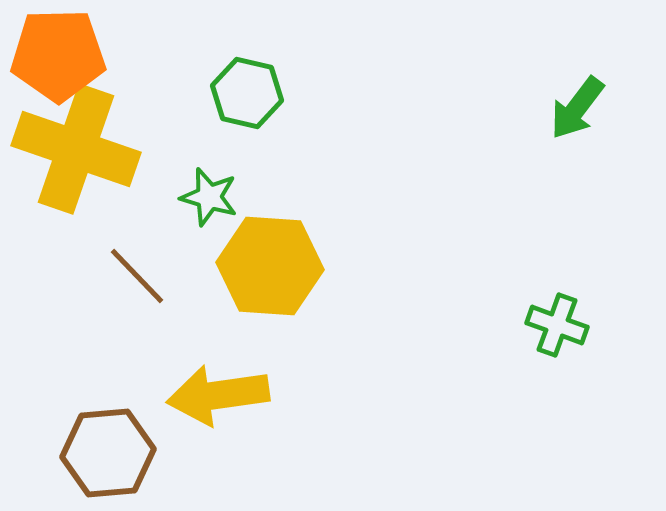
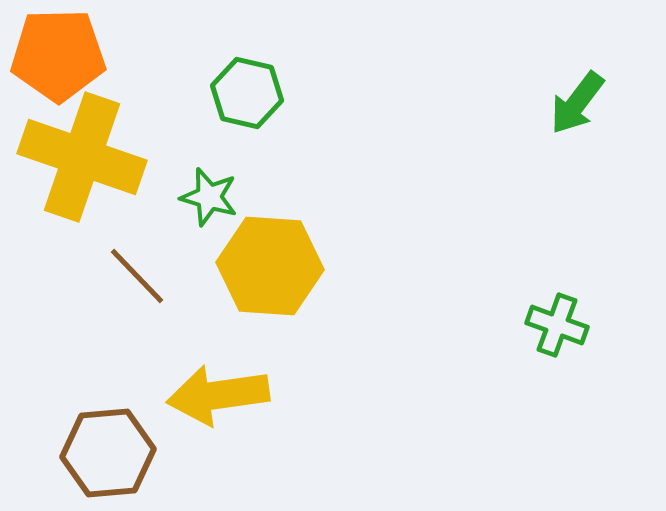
green arrow: moved 5 px up
yellow cross: moved 6 px right, 8 px down
